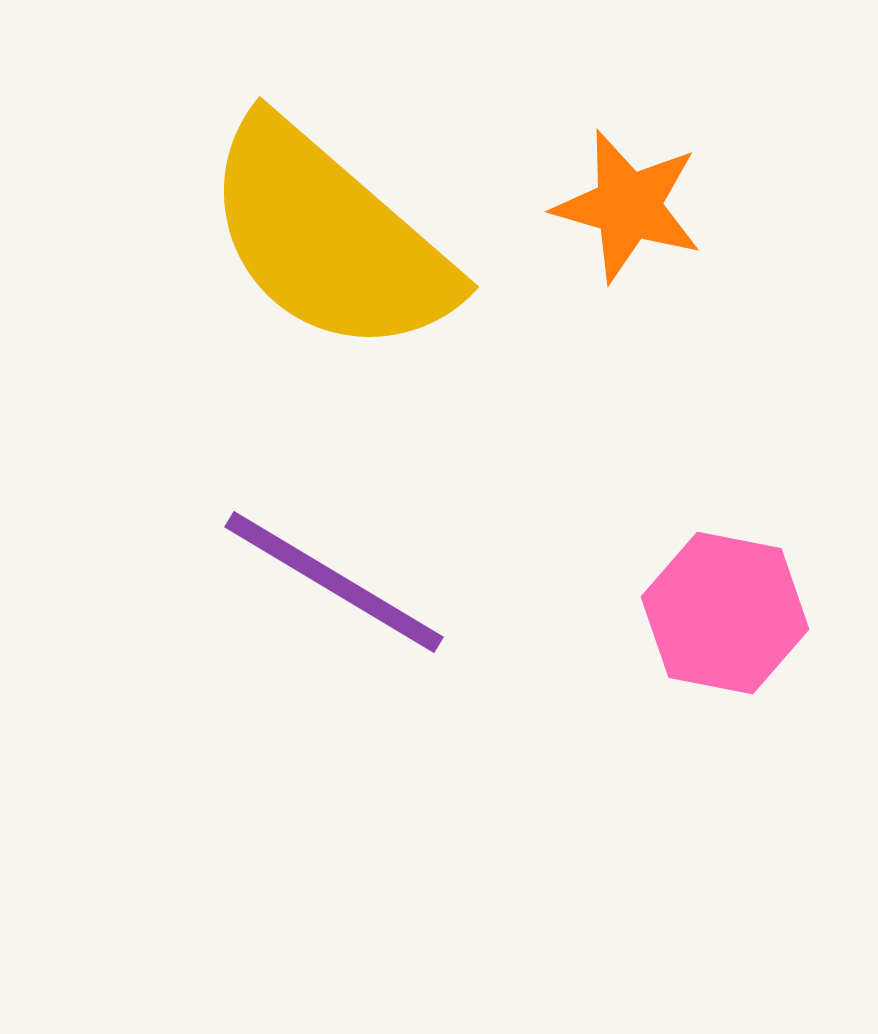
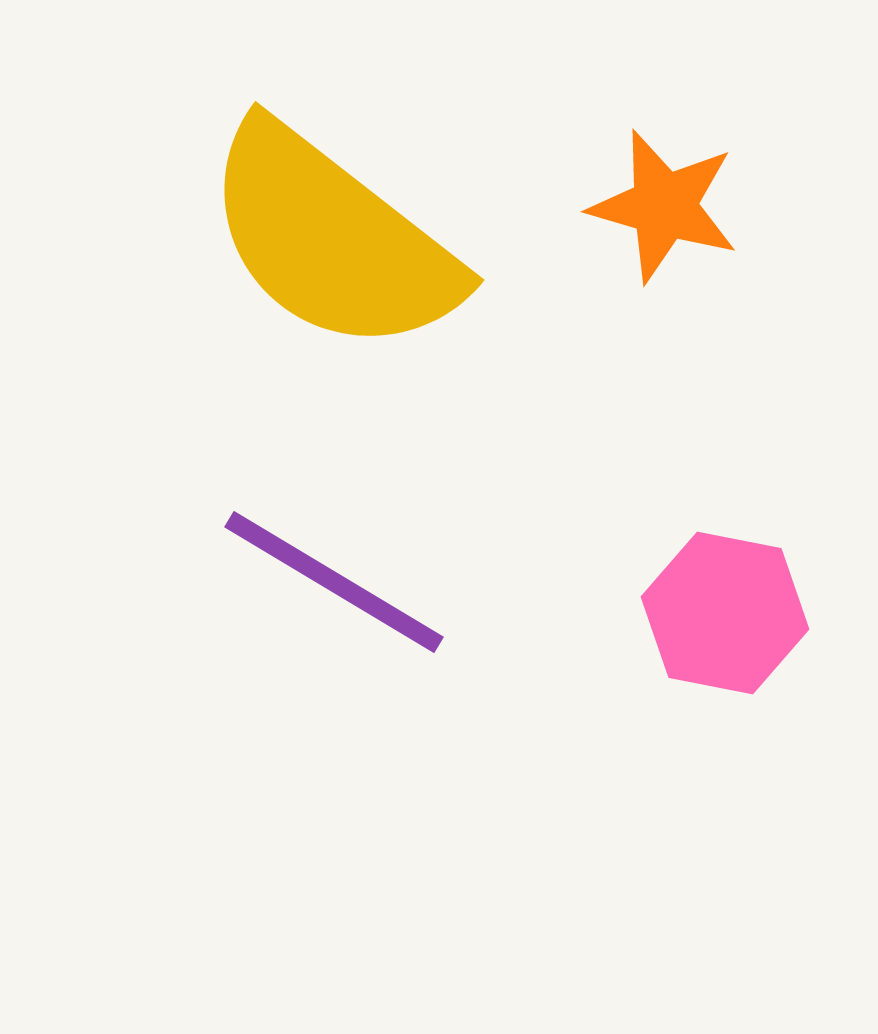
orange star: moved 36 px right
yellow semicircle: moved 3 px right, 1 px down; rotated 3 degrees counterclockwise
